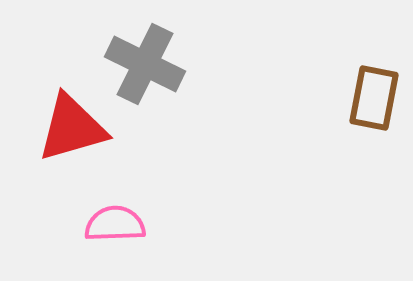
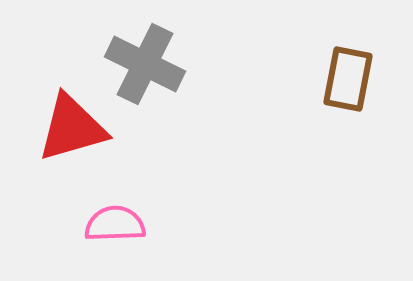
brown rectangle: moved 26 px left, 19 px up
